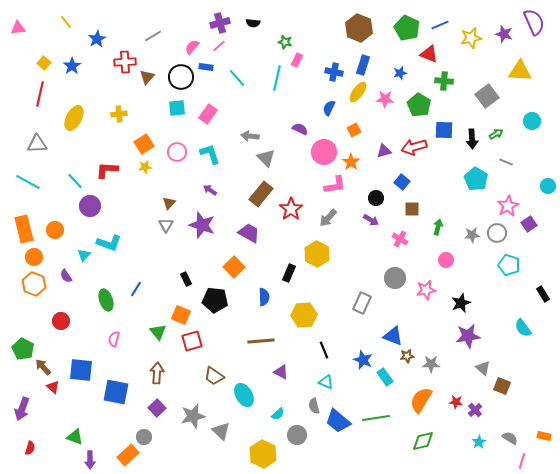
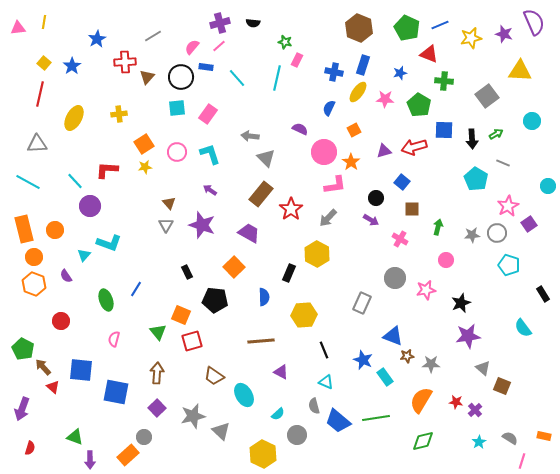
yellow line at (66, 22): moved 22 px left; rotated 48 degrees clockwise
gray line at (506, 162): moved 3 px left, 1 px down
brown triangle at (169, 203): rotated 24 degrees counterclockwise
black rectangle at (186, 279): moved 1 px right, 7 px up
